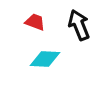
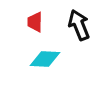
red trapezoid: rotated 110 degrees counterclockwise
